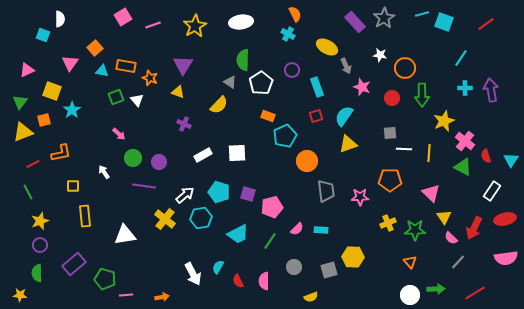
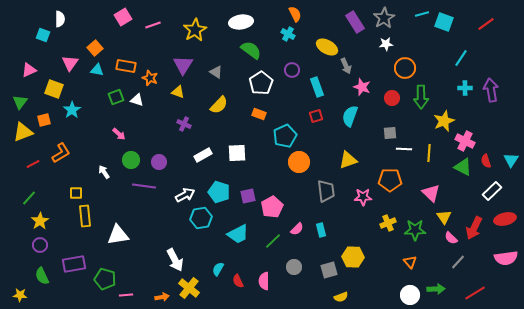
purple rectangle at (355, 22): rotated 10 degrees clockwise
yellow star at (195, 26): moved 4 px down
white star at (380, 55): moved 6 px right, 11 px up; rotated 16 degrees counterclockwise
green semicircle at (243, 60): moved 8 px right, 10 px up; rotated 125 degrees clockwise
pink triangle at (27, 70): moved 2 px right
cyan triangle at (102, 71): moved 5 px left, 1 px up
gray triangle at (230, 82): moved 14 px left, 10 px up
yellow square at (52, 91): moved 2 px right, 2 px up
green arrow at (422, 95): moved 1 px left, 2 px down
white triangle at (137, 100): rotated 32 degrees counterclockwise
orange rectangle at (268, 116): moved 9 px left, 2 px up
cyan semicircle at (344, 116): moved 6 px right; rotated 15 degrees counterclockwise
pink cross at (465, 141): rotated 12 degrees counterclockwise
yellow triangle at (348, 144): moved 16 px down
orange L-shape at (61, 153): rotated 20 degrees counterclockwise
red semicircle at (486, 156): moved 5 px down
green circle at (133, 158): moved 2 px left, 2 px down
orange circle at (307, 161): moved 8 px left, 1 px down
yellow square at (73, 186): moved 3 px right, 7 px down
white rectangle at (492, 191): rotated 12 degrees clockwise
green line at (28, 192): moved 1 px right, 6 px down; rotated 70 degrees clockwise
purple square at (248, 194): moved 2 px down; rotated 28 degrees counterclockwise
white arrow at (185, 195): rotated 12 degrees clockwise
pink star at (360, 197): moved 3 px right
pink pentagon at (272, 207): rotated 15 degrees counterclockwise
yellow cross at (165, 219): moved 24 px right, 69 px down
yellow star at (40, 221): rotated 12 degrees counterclockwise
cyan rectangle at (321, 230): rotated 72 degrees clockwise
white triangle at (125, 235): moved 7 px left
green line at (270, 241): moved 3 px right; rotated 12 degrees clockwise
purple rectangle at (74, 264): rotated 30 degrees clockwise
cyan semicircle at (218, 267): moved 2 px down
green semicircle at (37, 273): moved 5 px right, 3 px down; rotated 24 degrees counterclockwise
white arrow at (193, 274): moved 18 px left, 14 px up
yellow semicircle at (311, 297): moved 30 px right
